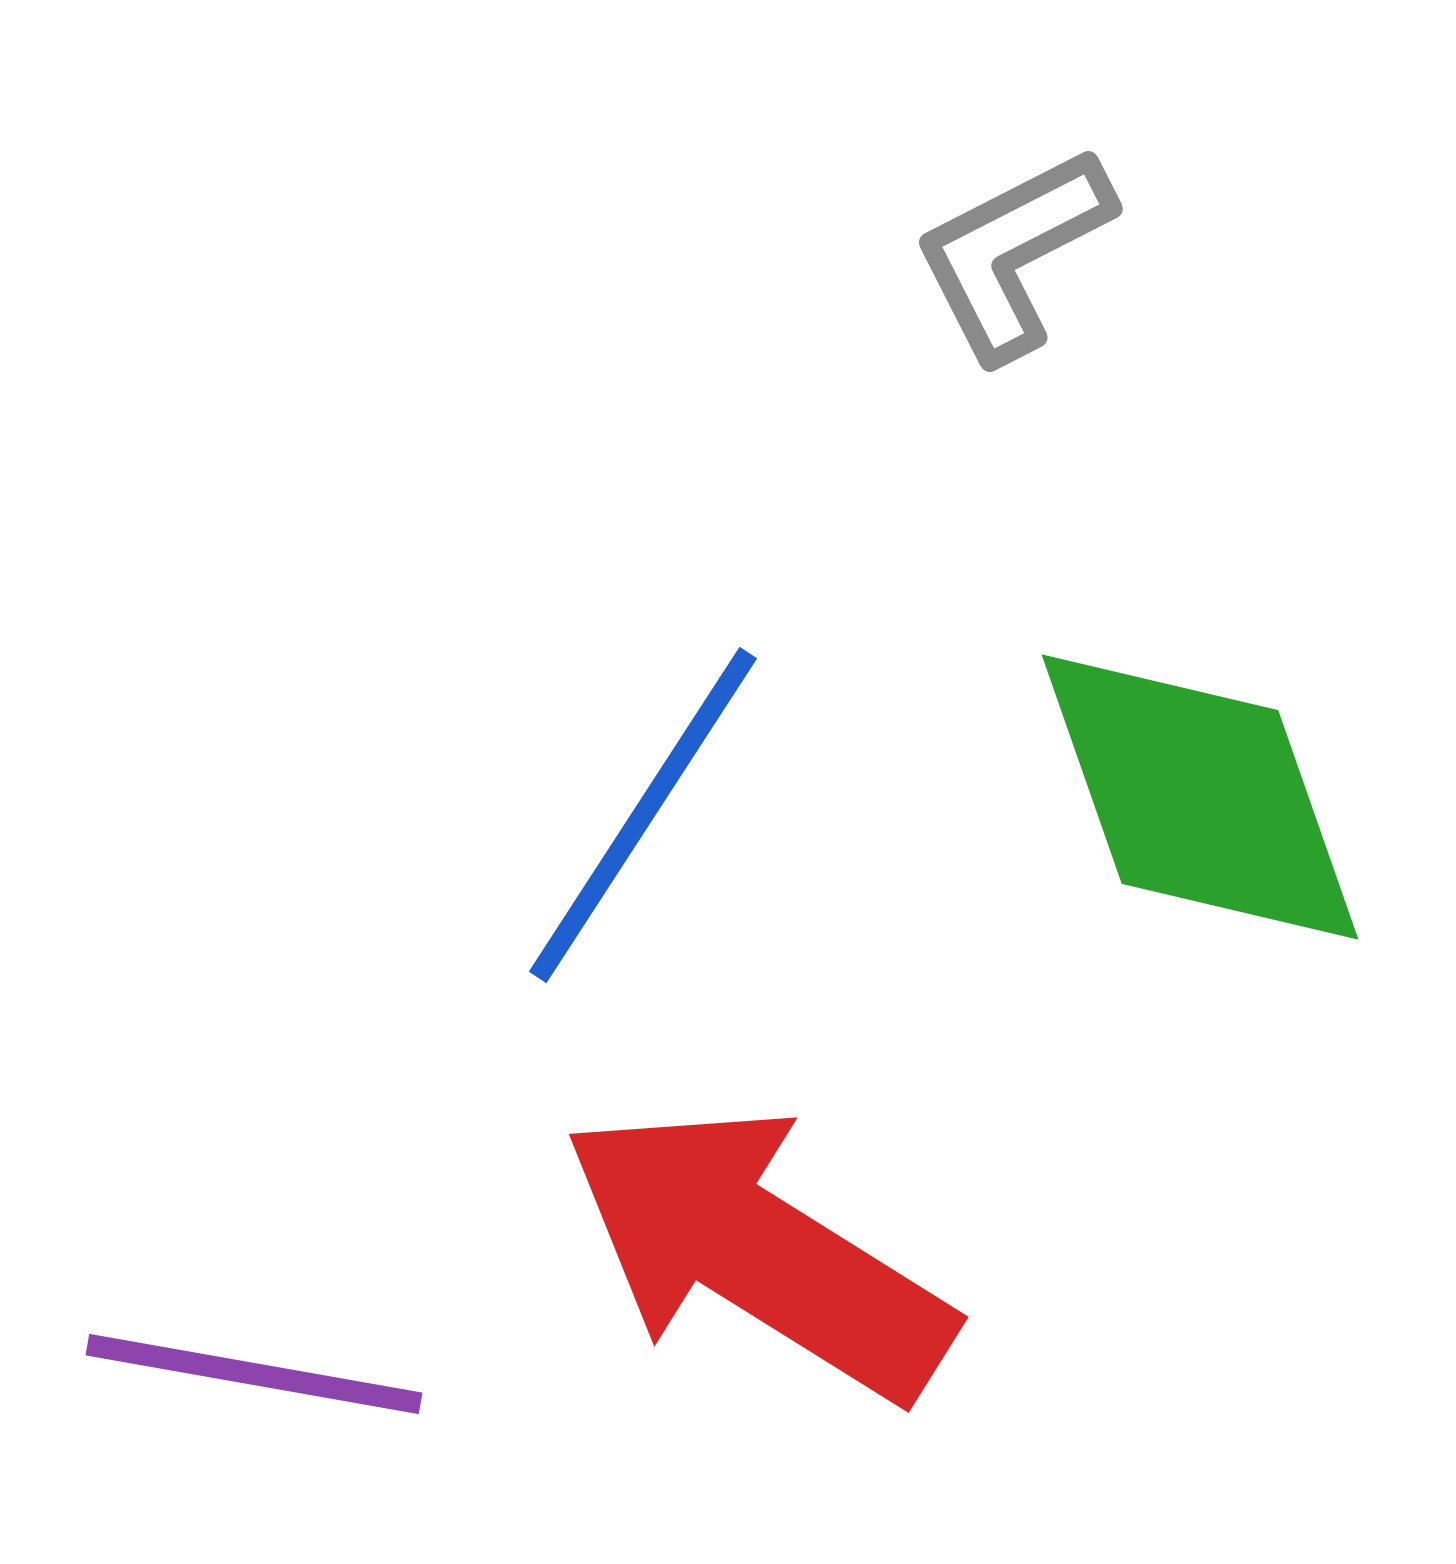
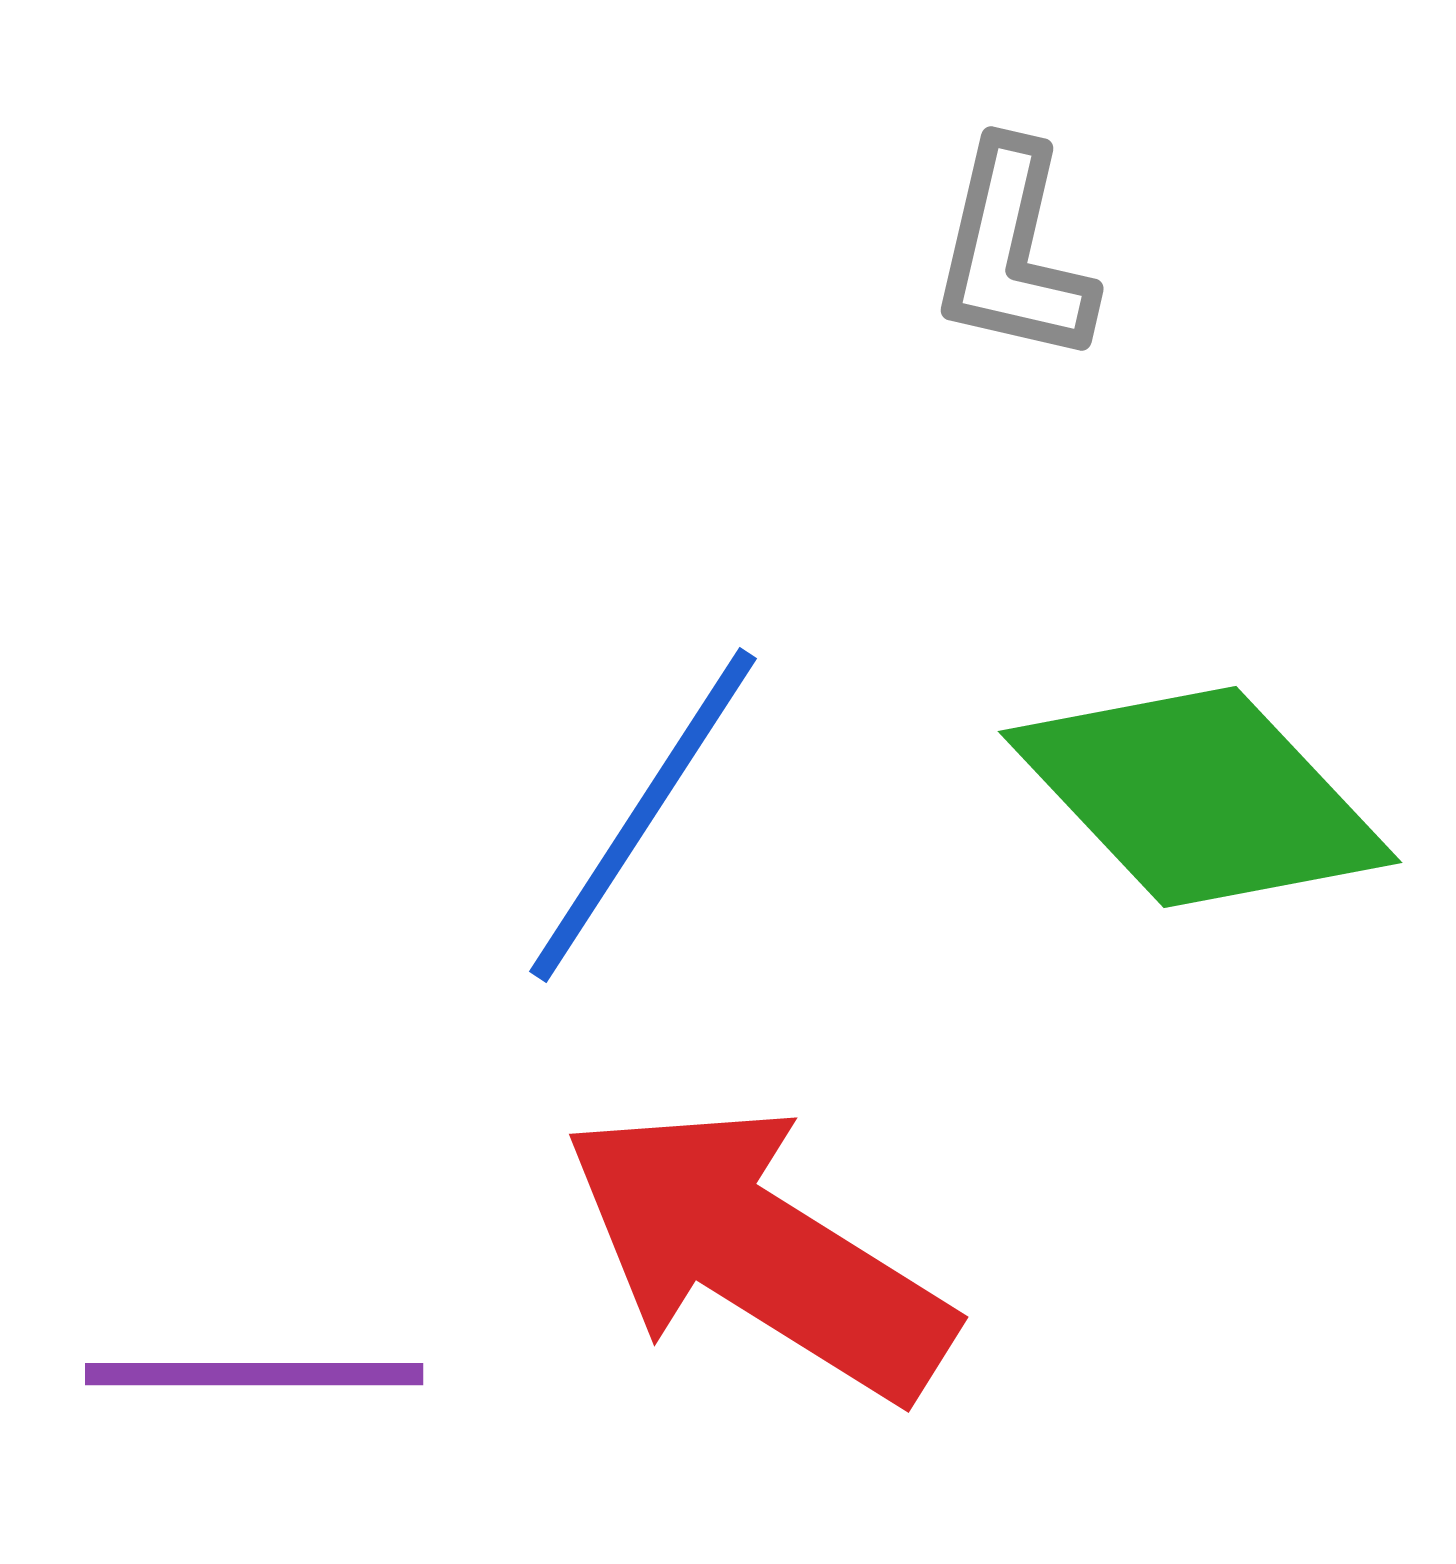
gray L-shape: rotated 50 degrees counterclockwise
green diamond: rotated 24 degrees counterclockwise
purple line: rotated 10 degrees counterclockwise
